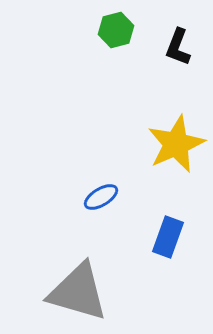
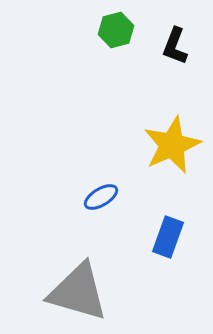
black L-shape: moved 3 px left, 1 px up
yellow star: moved 4 px left, 1 px down
